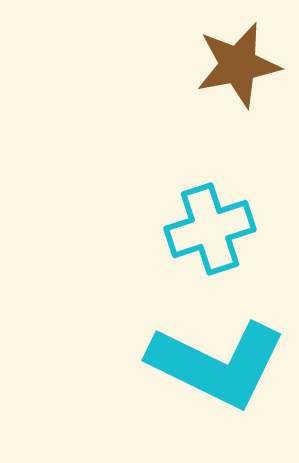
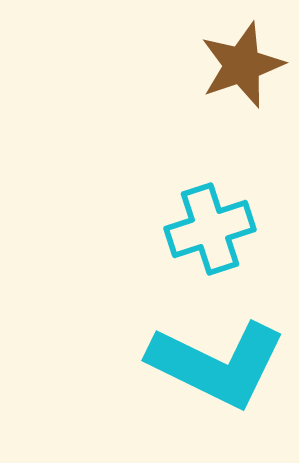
brown star: moved 4 px right; rotated 8 degrees counterclockwise
